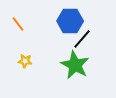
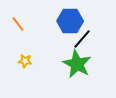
green star: moved 2 px right, 1 px up
